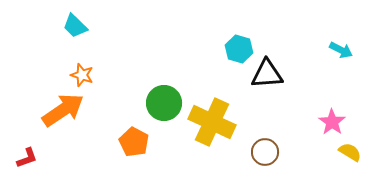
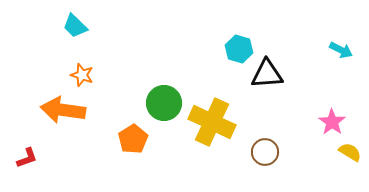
orange arrow: rotated 138 degrees counterclockwise
orange pentagon: moved 1 px left, 3 px up; rotated 12 degrees clockwise
